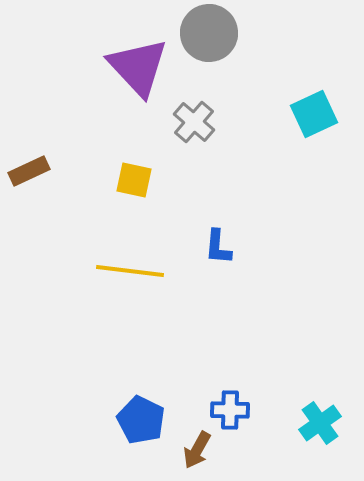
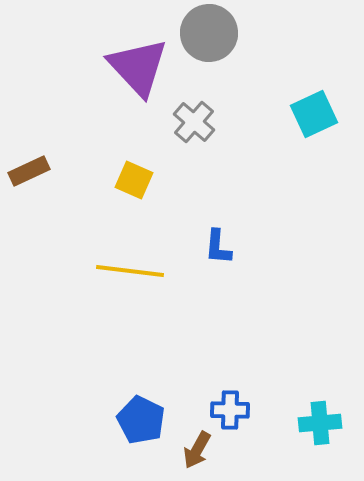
yellow square: rotated 12 degrees clockwise
cyan cross: rotated 30 degrees clockwise
